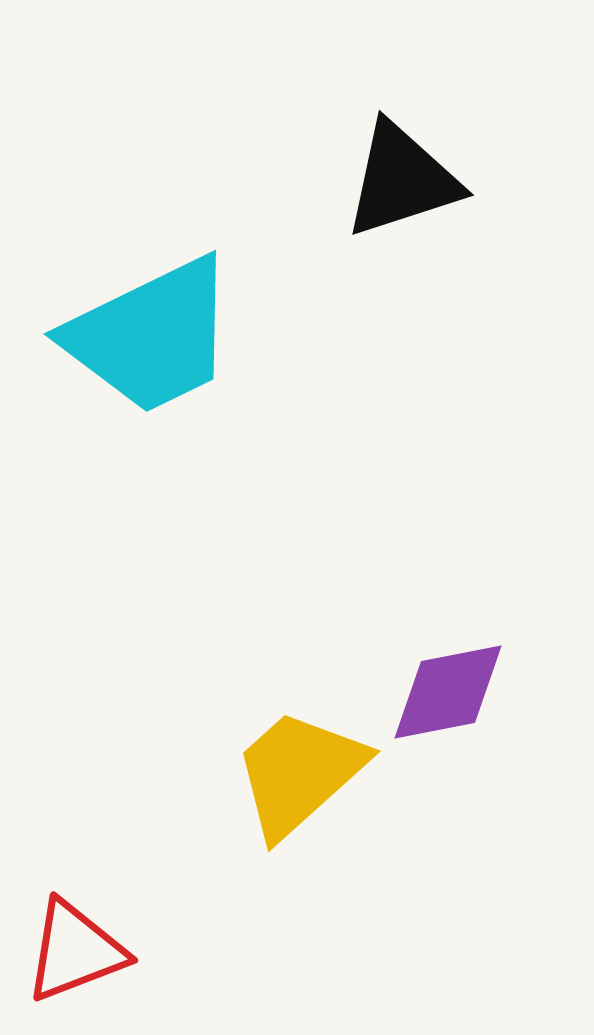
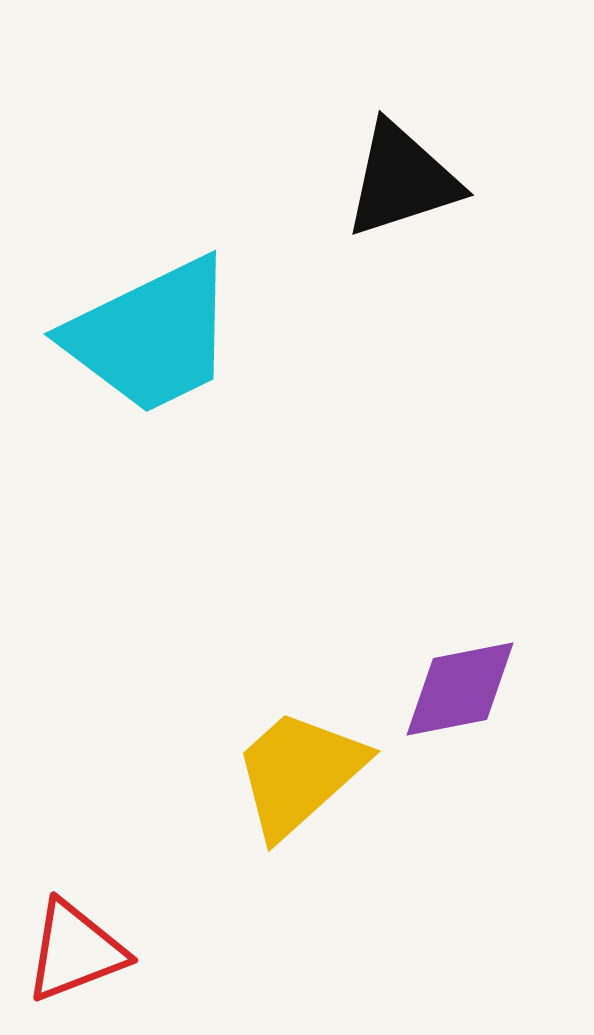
purple diamond: moved 12 px right, 3 px up
